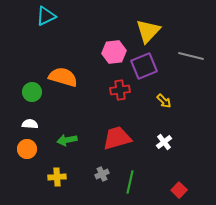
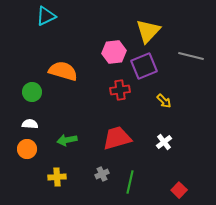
orange semicircle: moved 6 px up
